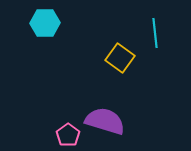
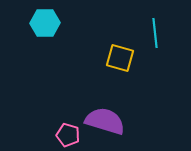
yellow square: rotated 20 degrees counterclockwise
pink pentagon: rotated 20 degrees counterclockwise
